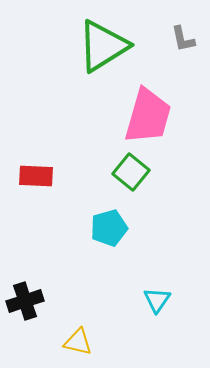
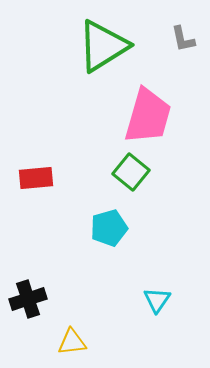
red rectangle: moved 2 px down; rotated 8 degrees counterclockwise
black cross: moved 3 px right, 2 px up
yellow triangle: moved 6 px left; rotated 20 degrees counterclockwise
